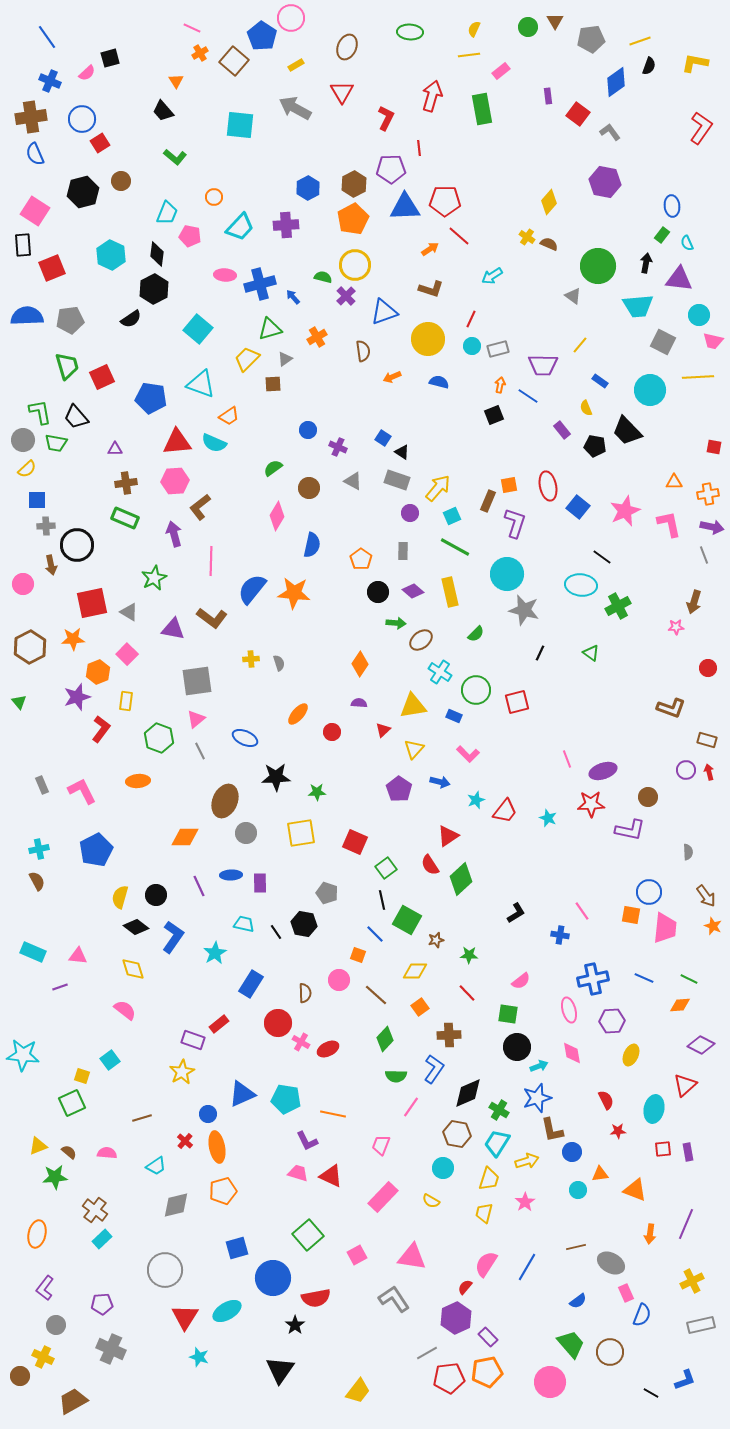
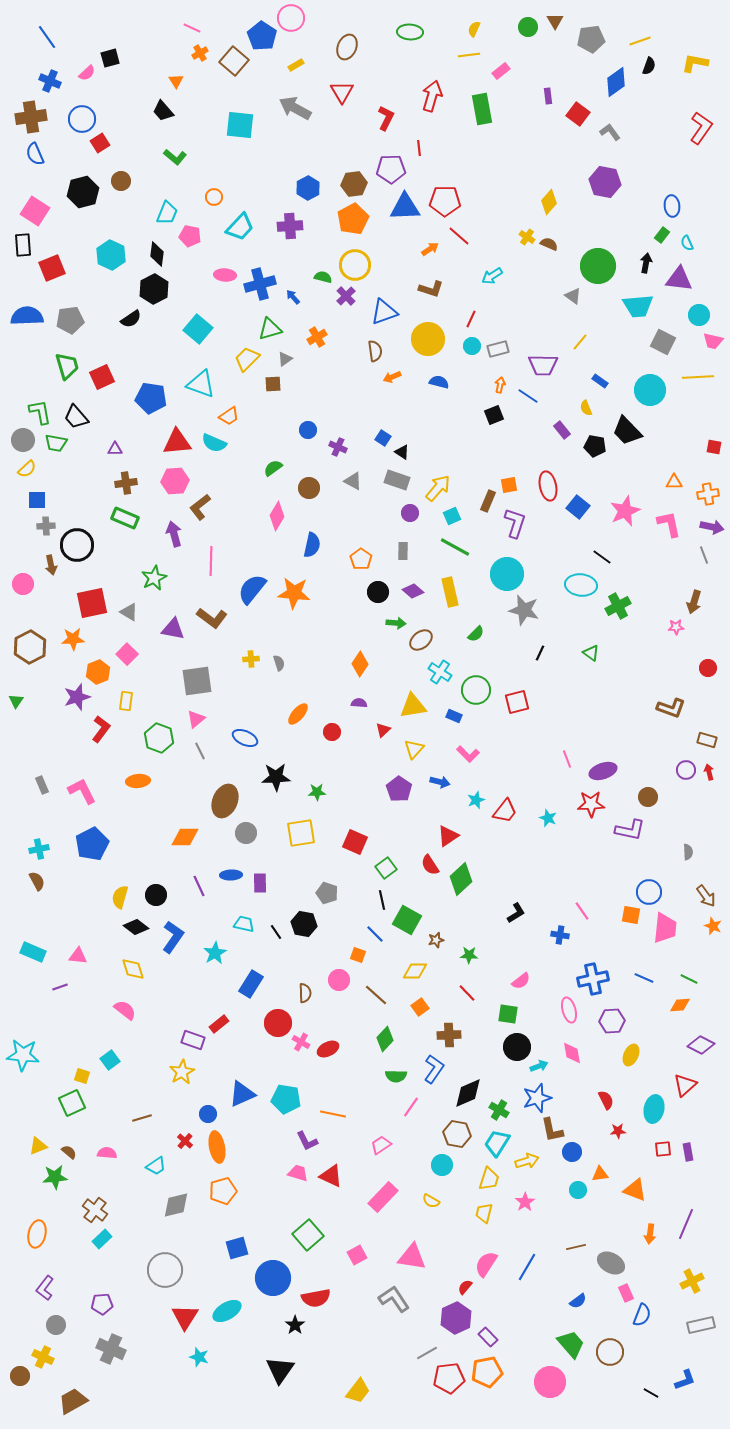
brown hexagon at (354, 184): rotated 20 degrees clockwise
purple cross at (286, 225): moved 4 px right, 1 px down
yellow line at (580, 345): moved 3 px up
brown semicircle at (363, 351): moved 12 px right
green triangle at (19, 702): moved 3 px left, 1 px up; rotated 14 degrees clockwise
blue pentagon at (96, 850): moved 4 px left, 6 px up
pink trapezoid at (381, 1145): rotated 35 degrees clockwise
cyan circle at (443, 1168): moved 1 px left, 3 px up
